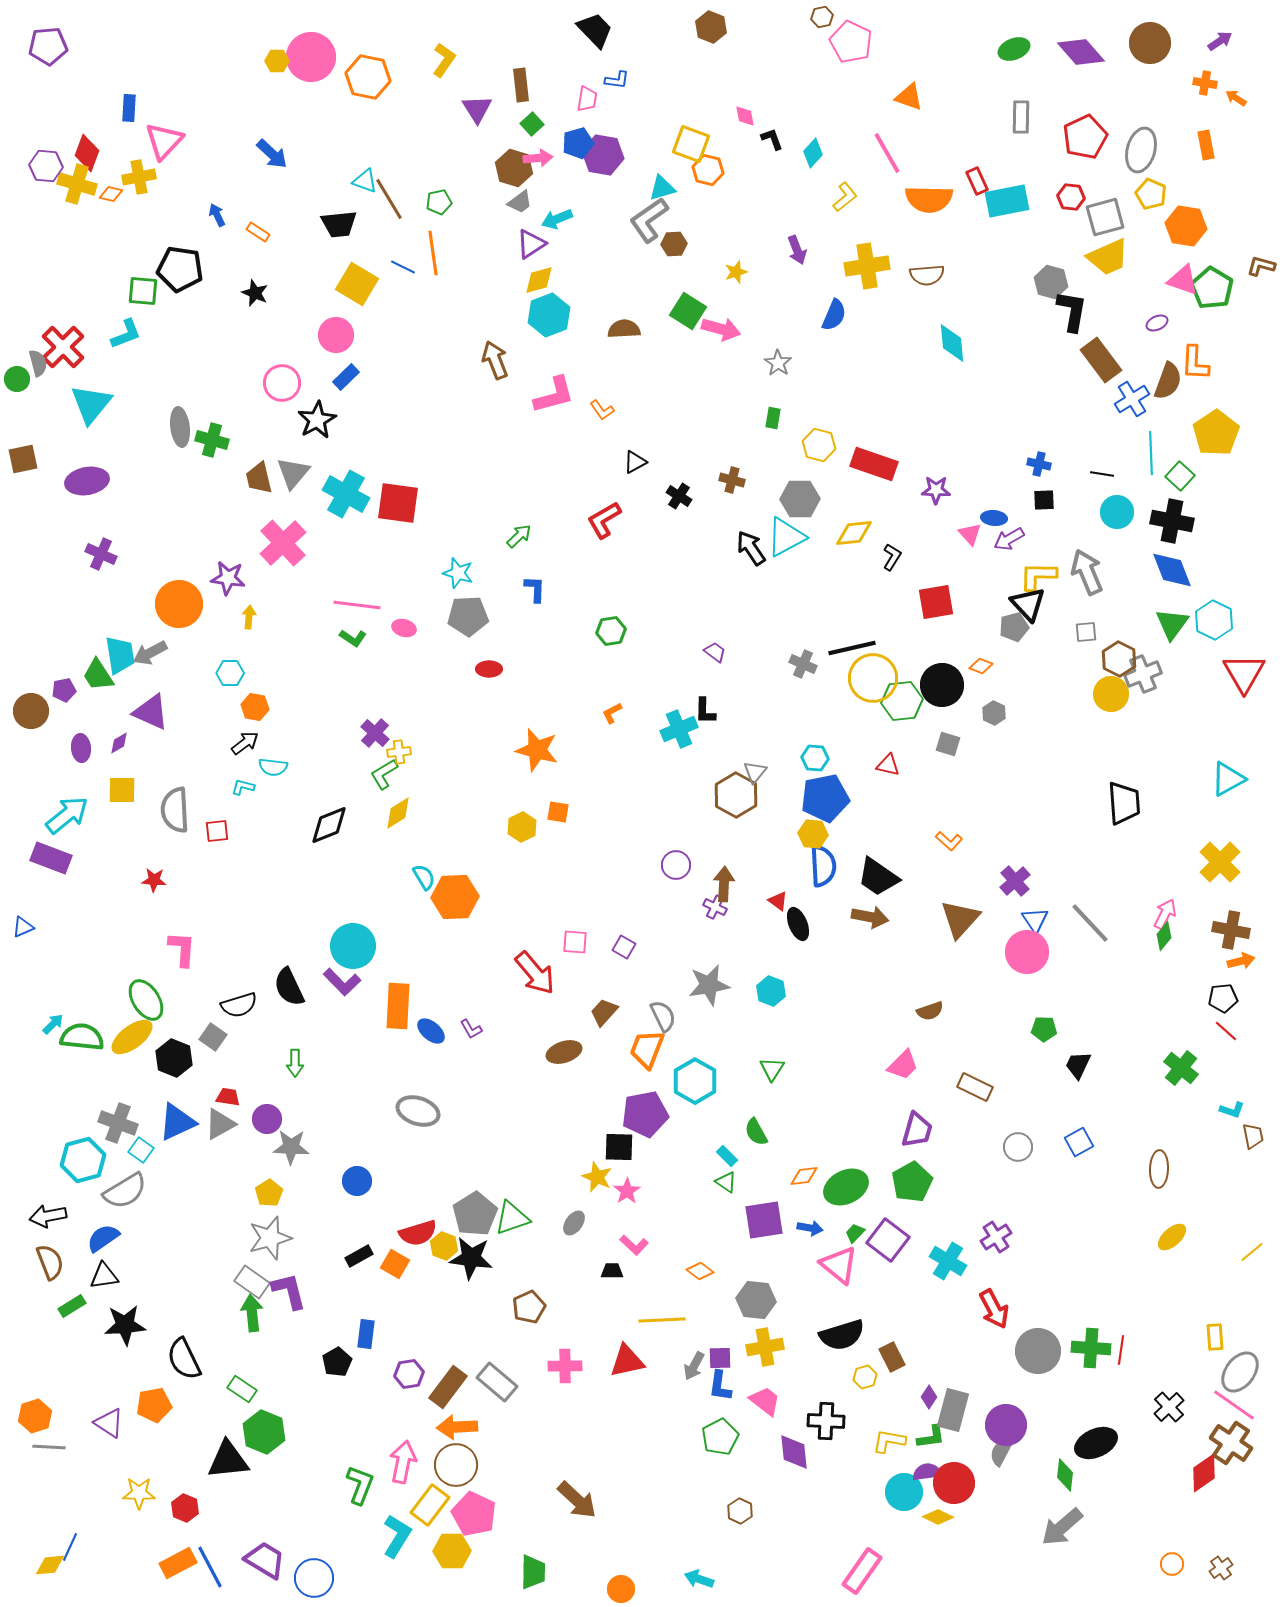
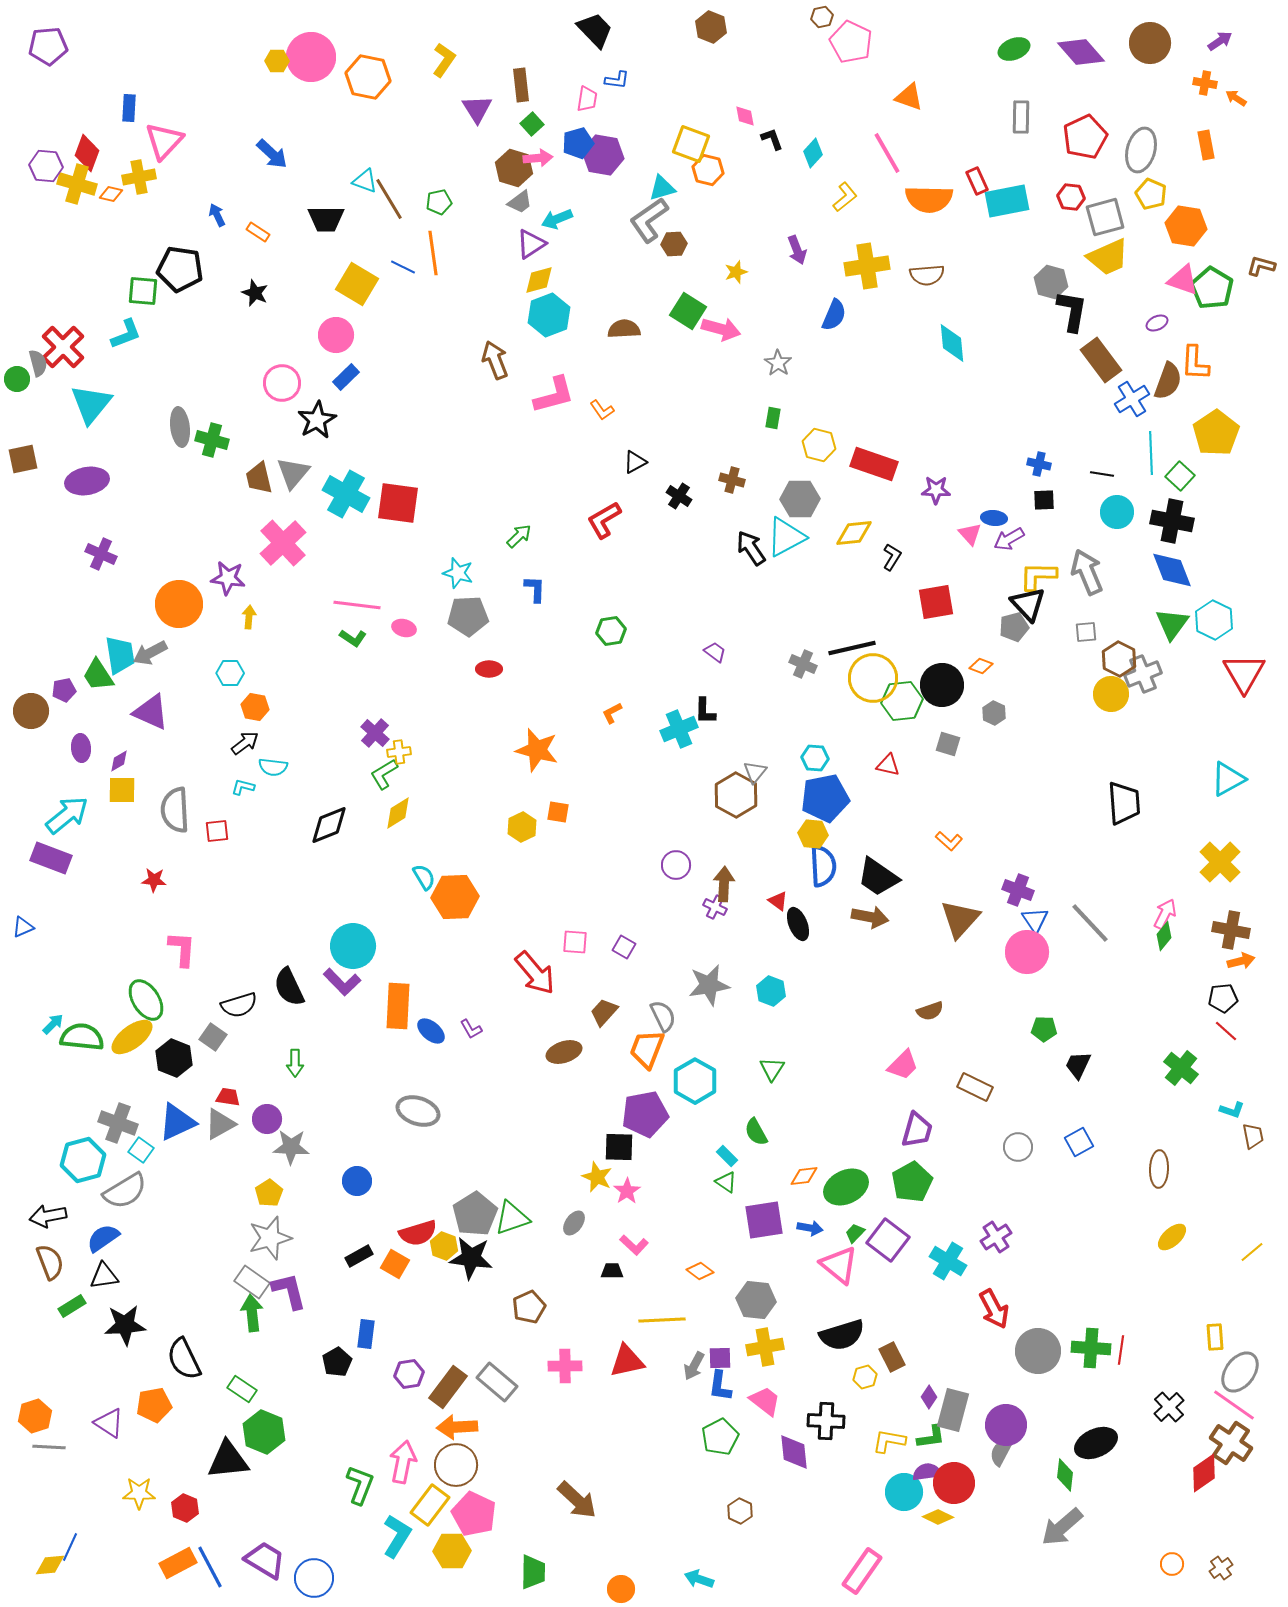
black trapezoid at (339, 224): moved 13 px left, 5 px up; rotated 6 degrees clockwise
purple diamond at (119, 743): moved 18 px down
purple cross at (1015, 881): moved 3 px right, 9 px down; rotated 28 degrees counterclockwise
